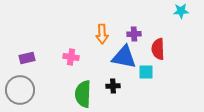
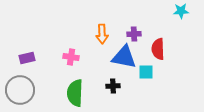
green semicircle: moved 8 px left, 1 px up
